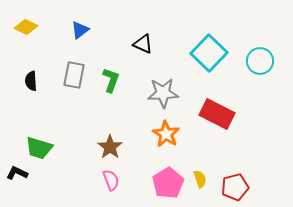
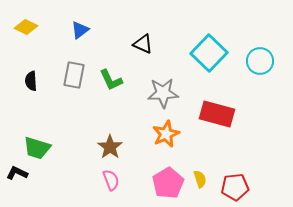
green L-shape: rotated 135 degrees clockwise
red rectangle: rotated 12 degrees counterclockwise
orange star: rotated 16 degrees clockwise
green trapezoid: moved 2 px left
red pentagon: rotated 8 degrees clockwise
